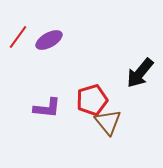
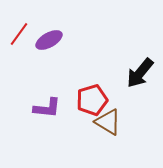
red line: moved 1 px right, 3 px up
brown triangle: rotated 20 degrees counterclockwise
